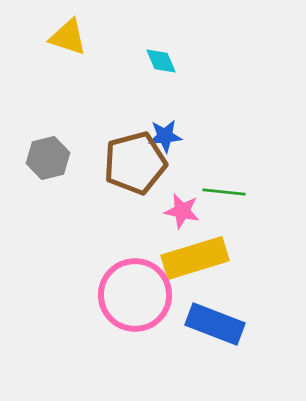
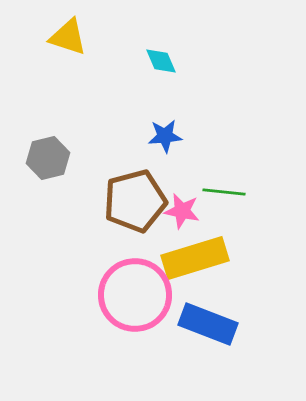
brown pentagon: moved 38 px down
blue rectangle: moved 7 px left
